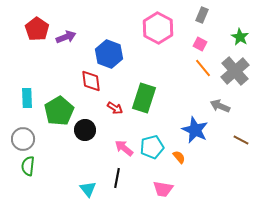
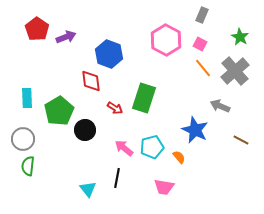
pink hexagon: moved 8 px right, 12 px down
pink trapezoid: moved 1 px right, 2 px up
